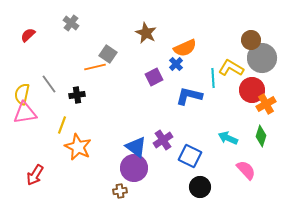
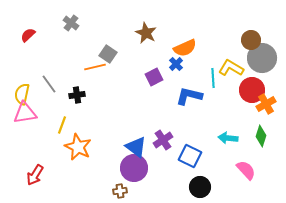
cyan arrow: rotated 18 degrees counterclockwise
